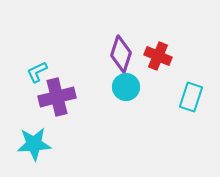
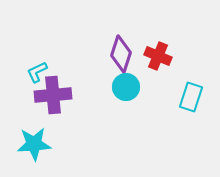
purple cross: moved 4 px left, 2 px up; rotated 9 degrees clockwise
